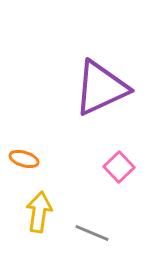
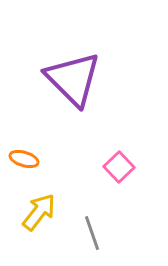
purple triangle: moved 28 px left, 9 px up; rotated 50 degrees counterclockwise
yellow arrow: rotated 30 degrees clockwise
gray line: rotated 48 degrees clockwise
